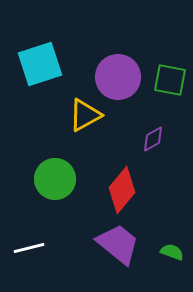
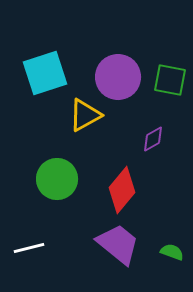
cyan square: moved 5 px right, 9 px down
green circle: moved 2 px right
